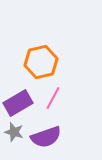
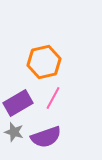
orange hexagon: moved 3 px right
